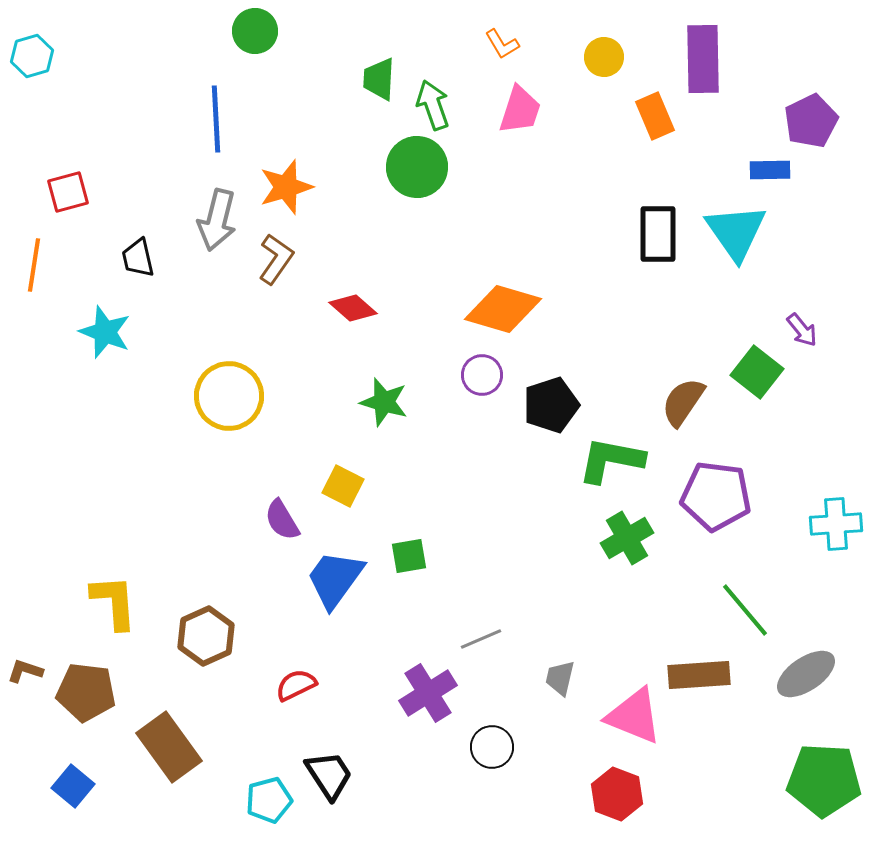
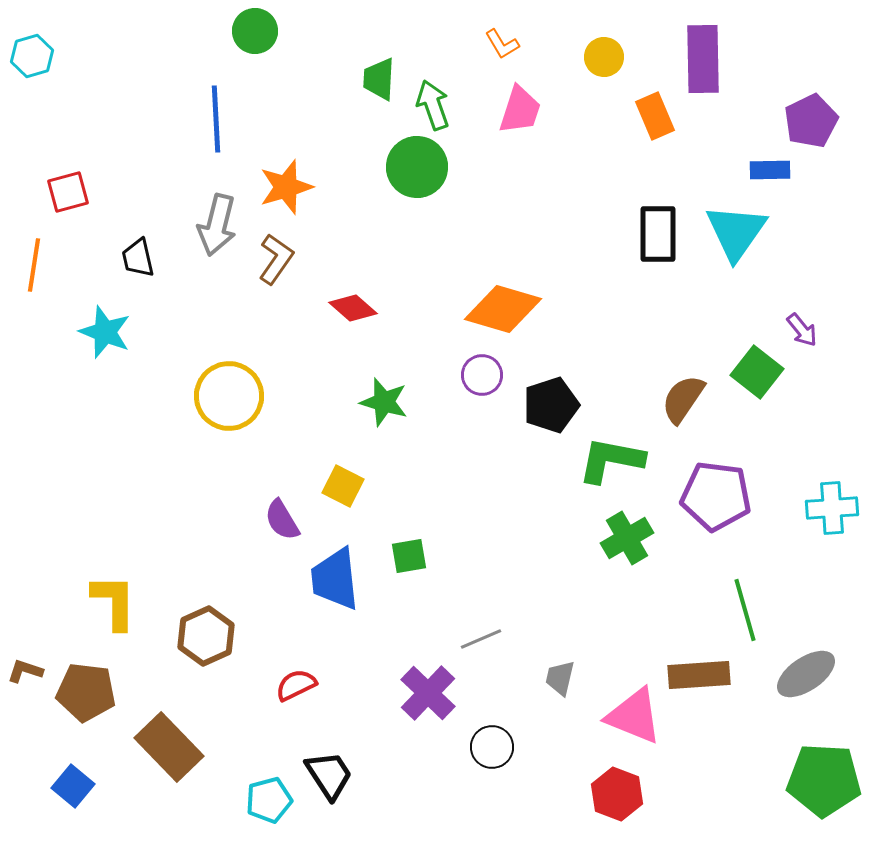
gray arrow at (217, 220): moved 5 px down
cyan triangle at (736, 232): rotated 10 degrees clockwise
brown semicircle at (683, 402): moved 3 px up
cyan cross at (836, 524): moved 4 px left, 16 px up
blue trapezoid at (335, 579): rotated 42 degrees counterclockwise
yellow L-shape at (114, 602): rotated 4 degrees clockwise
green line at (745, 610): rotated 24 degrees clockwise
purple cross at (428, 693): rotated 14 degrees counterclockwise
brown rectangle at (169, 747): rotated 8 degrees counterclockwise
